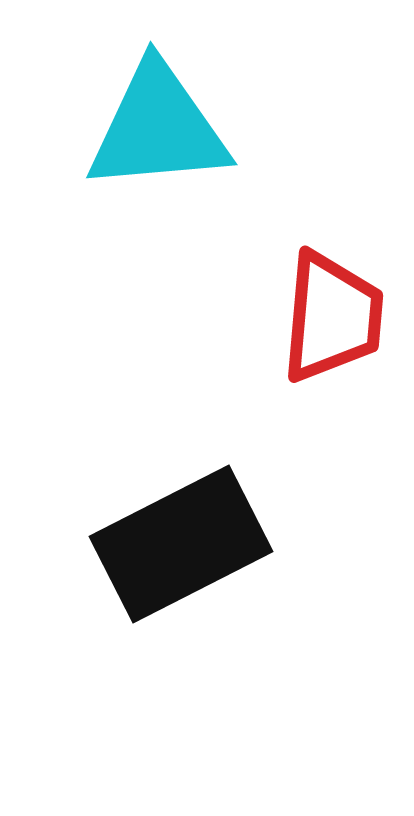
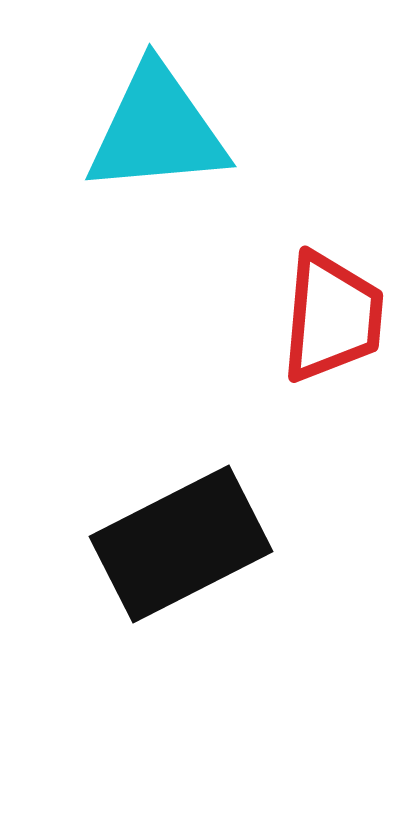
cyan triangle: moved 1 px left, 2 px down
